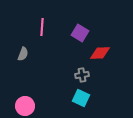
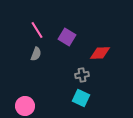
pink line: moved 5 px left, 3 px down; rotated 36 degrees counterclockwise
purple square: moved 13 px left, 4 px down
gray semicircle: moved 13 px right
